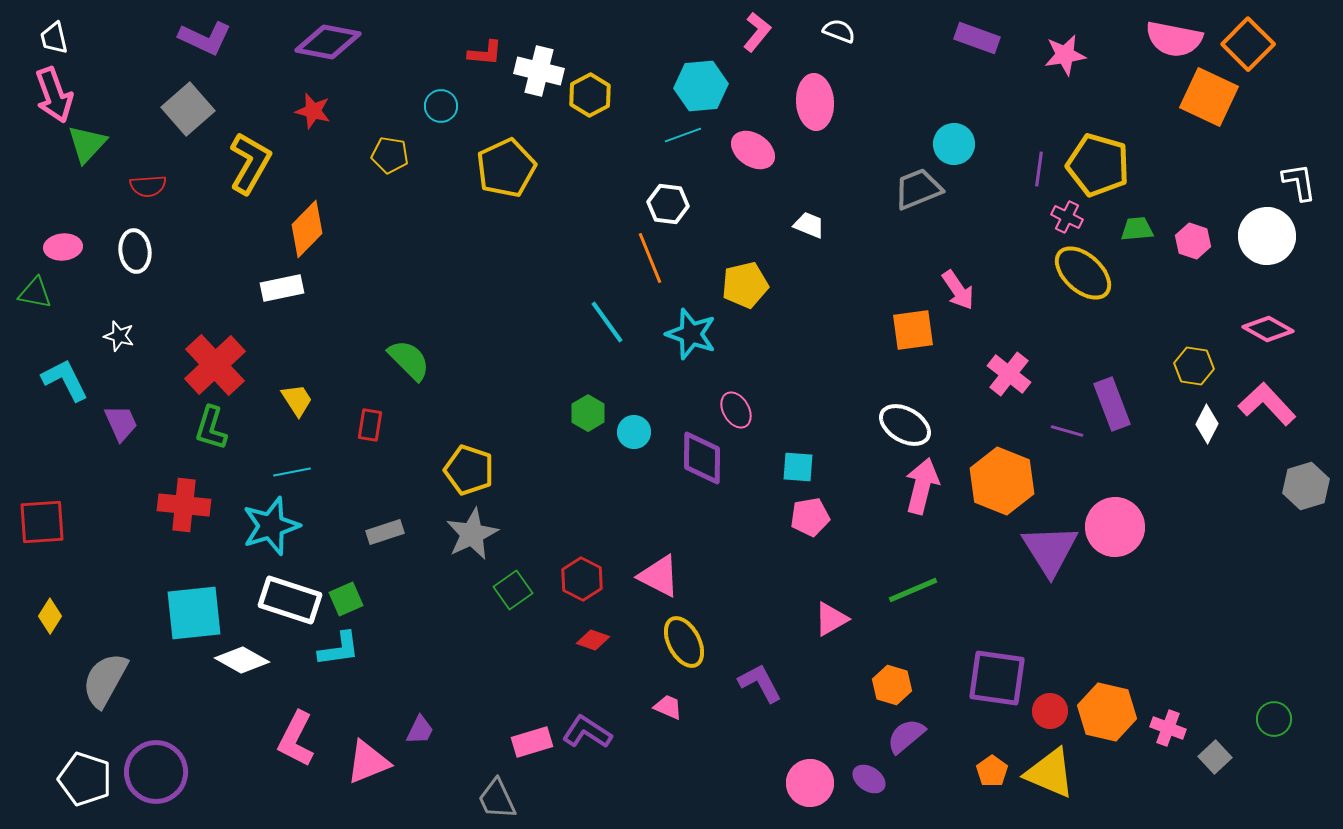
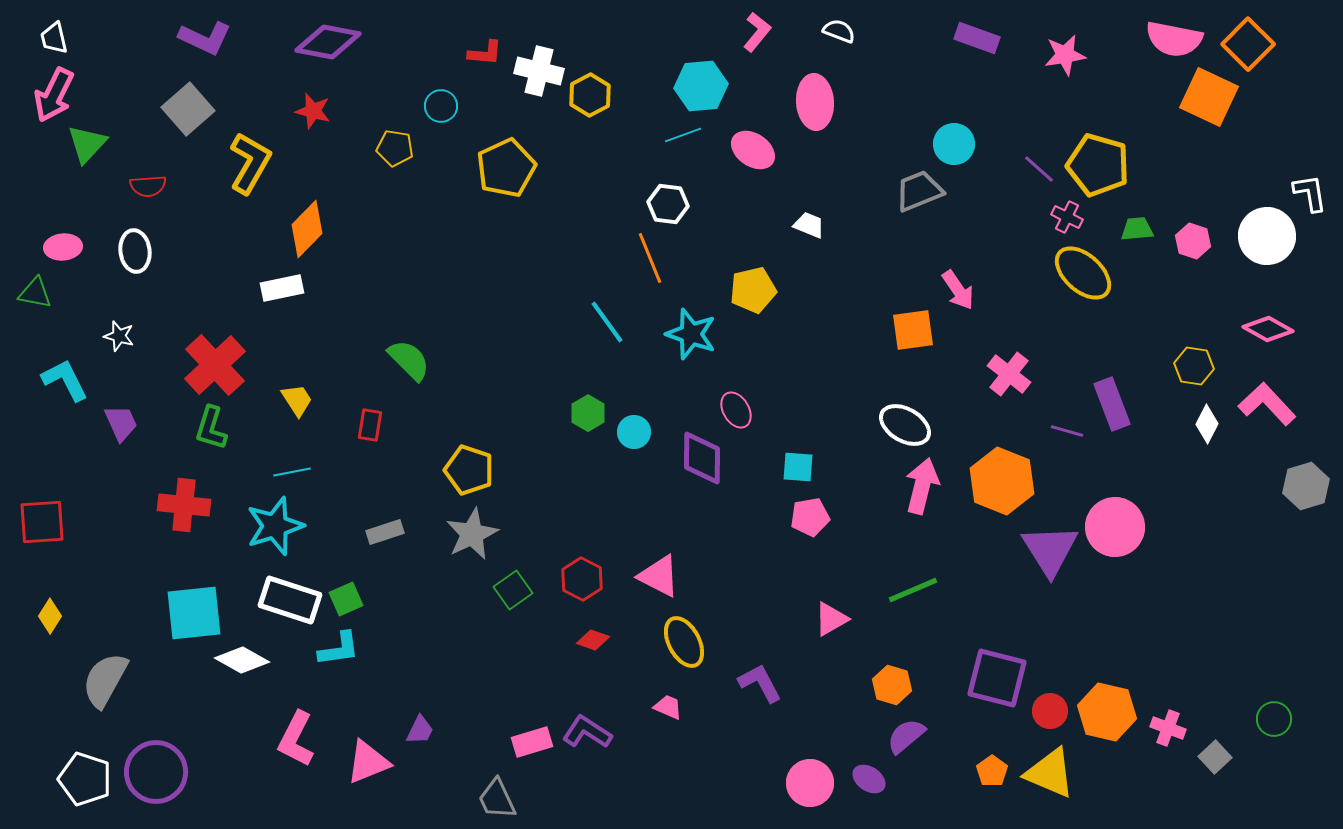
pink arrow at (54, 95): rotated 46 degrees clockwise
yellow pentagon at (390, 155): moved 5 px right, 7 px up
purple line at (1039, 169): rotated 56 degrees counterclockwise
white L-shape at (1299, 182): moved 11 px right, 11 px down
gray trapezoid at (918, 189): moved 1 px right, 2 px down
yellow pentagon at (745, 285): moved 8 px right, 5 px down
cyan star at (271, 526): moved 4 px right
purple square at (997, 678): rotated 6 degrees clockwise
